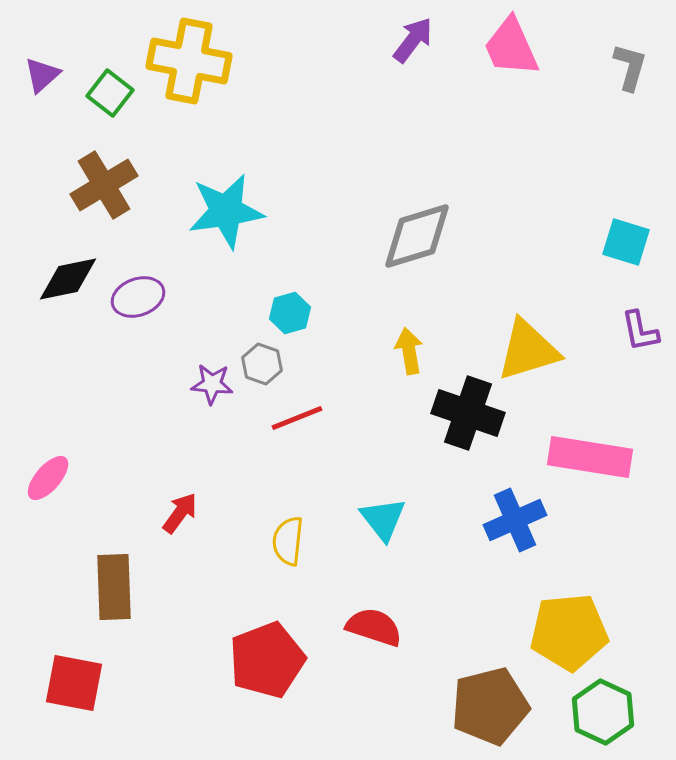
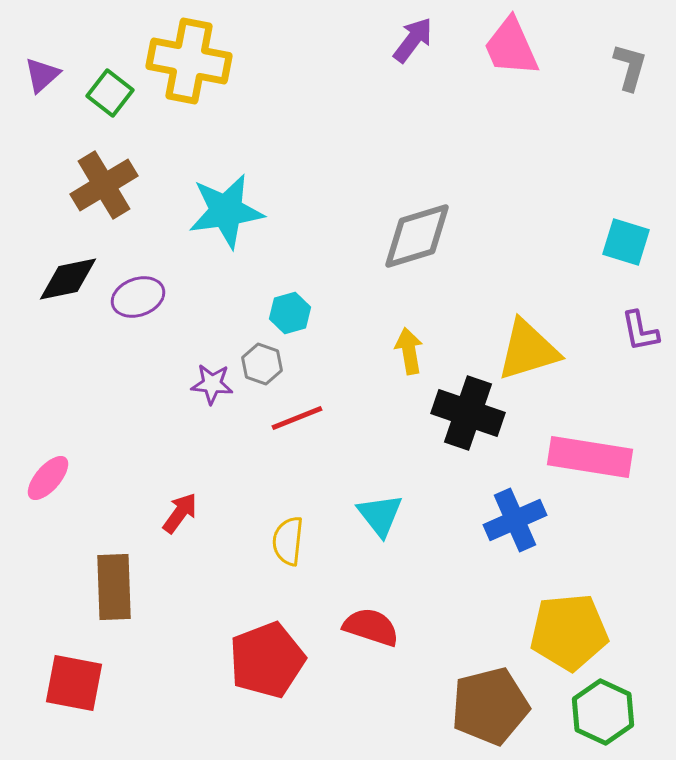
cyan triangle: moved 3 px left, 4 px up
red semicircle: moved 3 px left
